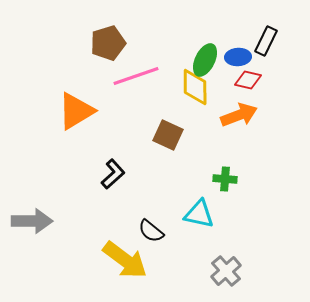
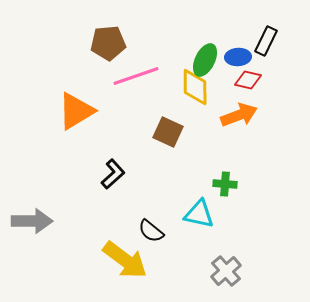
brown pentagon: rotated 12 degrees clockwise
brown square: moved 3 px up
green cross: moved 5 px down
